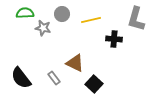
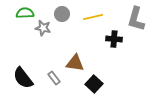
yellow line: moved 2 px right, 3 px up
brown triangle: rotated 18 degrees counterclockwise
black semicircle: moved 2 px right
